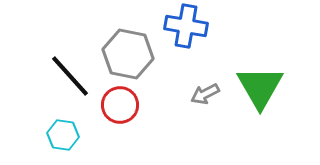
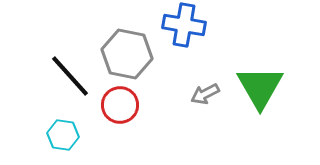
blue cross: moved 2 px left, 1 px up
gray hexagon: moved 1 px left
